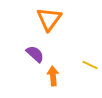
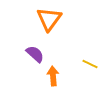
yellow line: moved 1 px up
